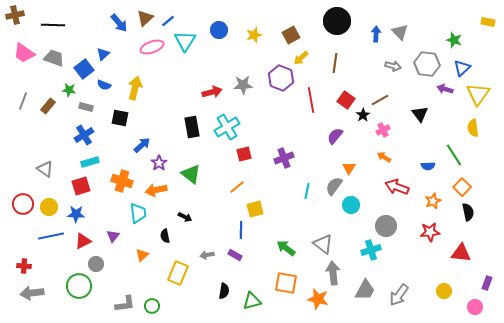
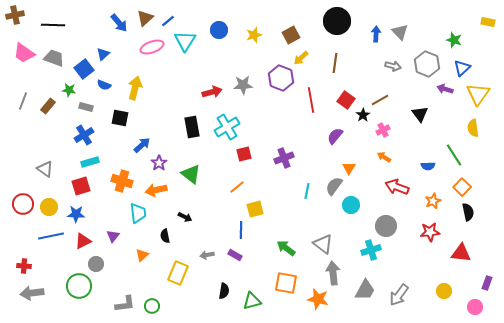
gray hexagon at (427, 64): rotated 15 degrees clockwise
